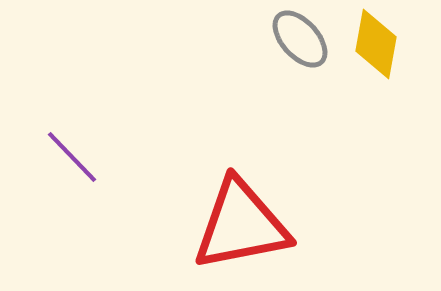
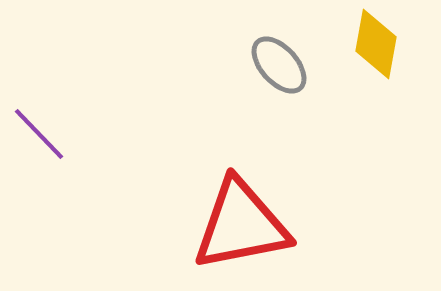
gray ellipse: moved 21 px left, 26 px down
purple line: moved 33 px left, 23 px up
